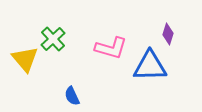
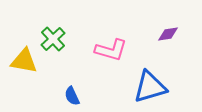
purple diamond: rotated 65 degrees clockwise
pink L-shape: moved 2 px down
yellow triangle: moved 1 px left, 2 px down; rotated 40 degrees counterclockwise
blue triangle: moved 21 px down; rotated 15 degrees counterclockwise
